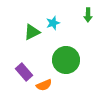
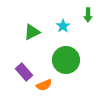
cyan star: moved 10 px right, 3 px down; rotated 16 degrees counterclockwise
